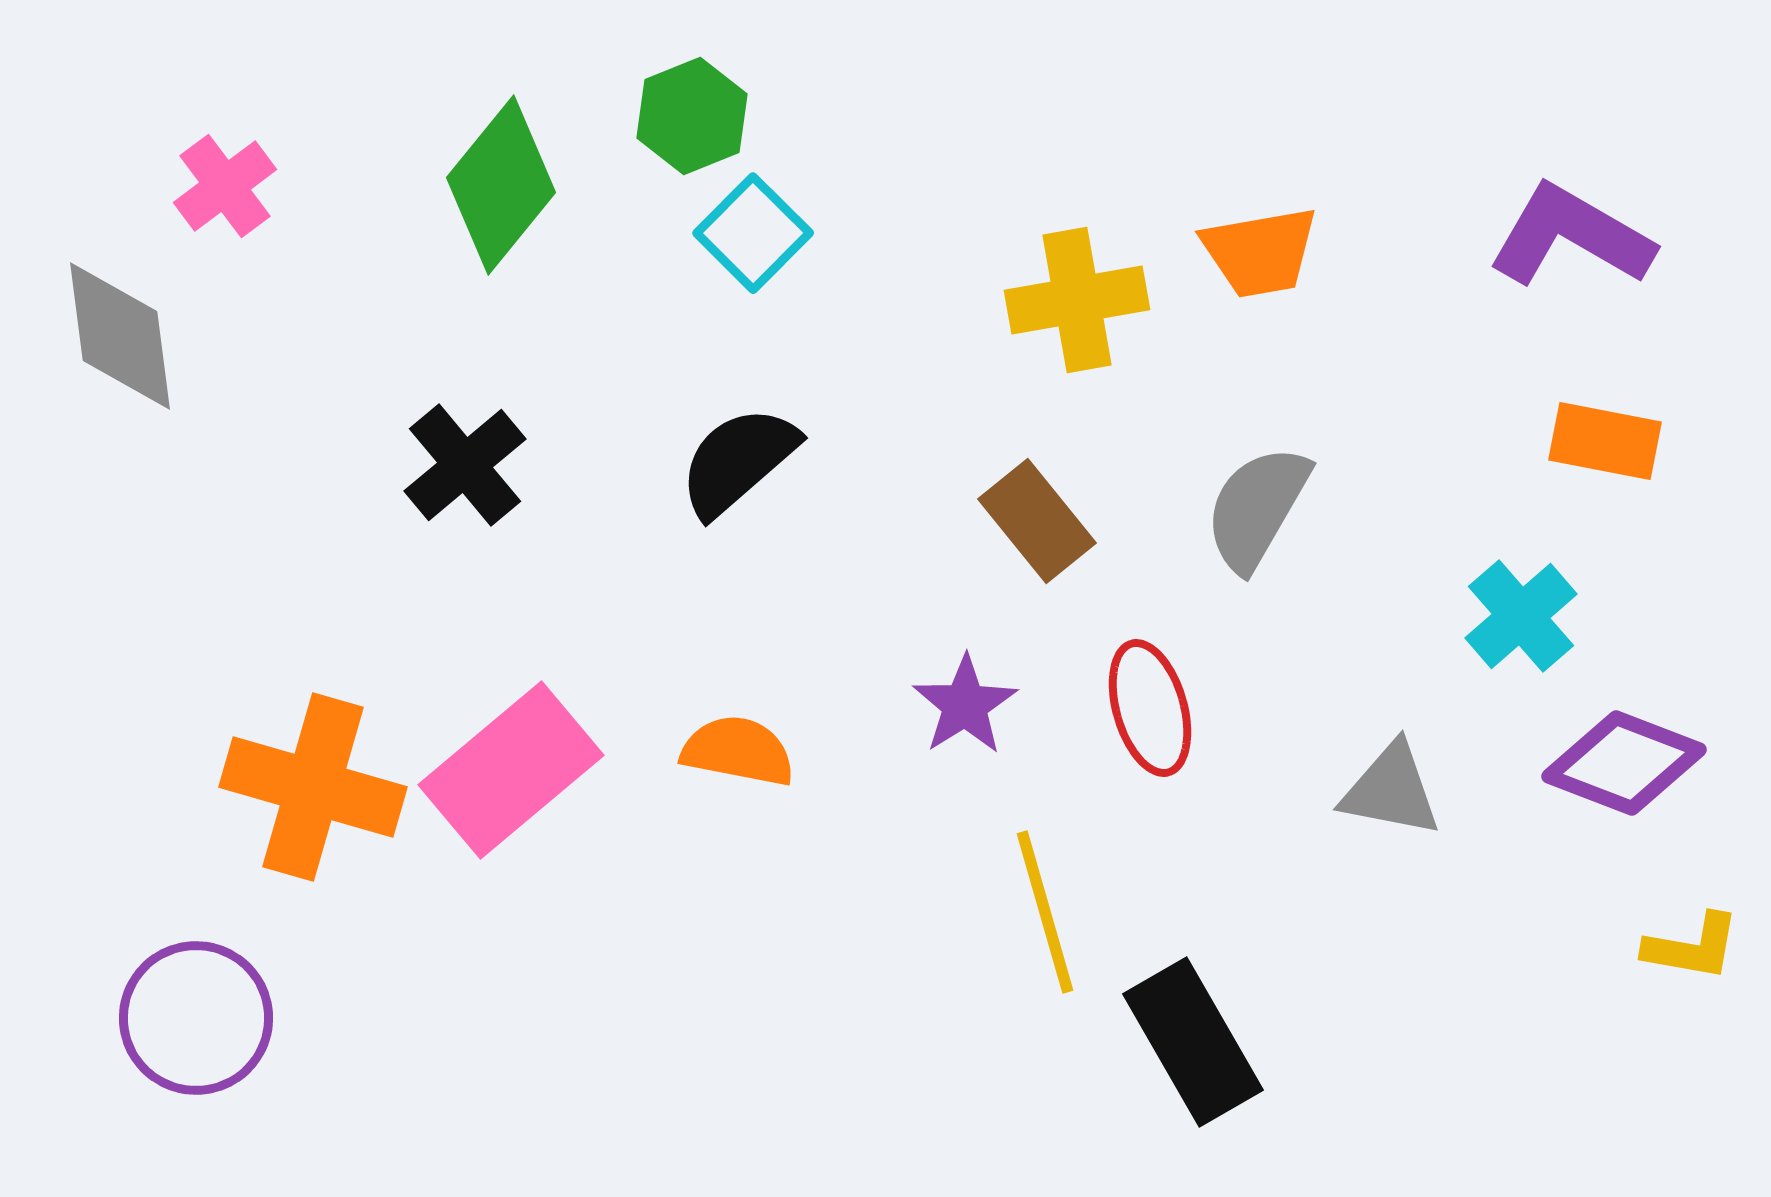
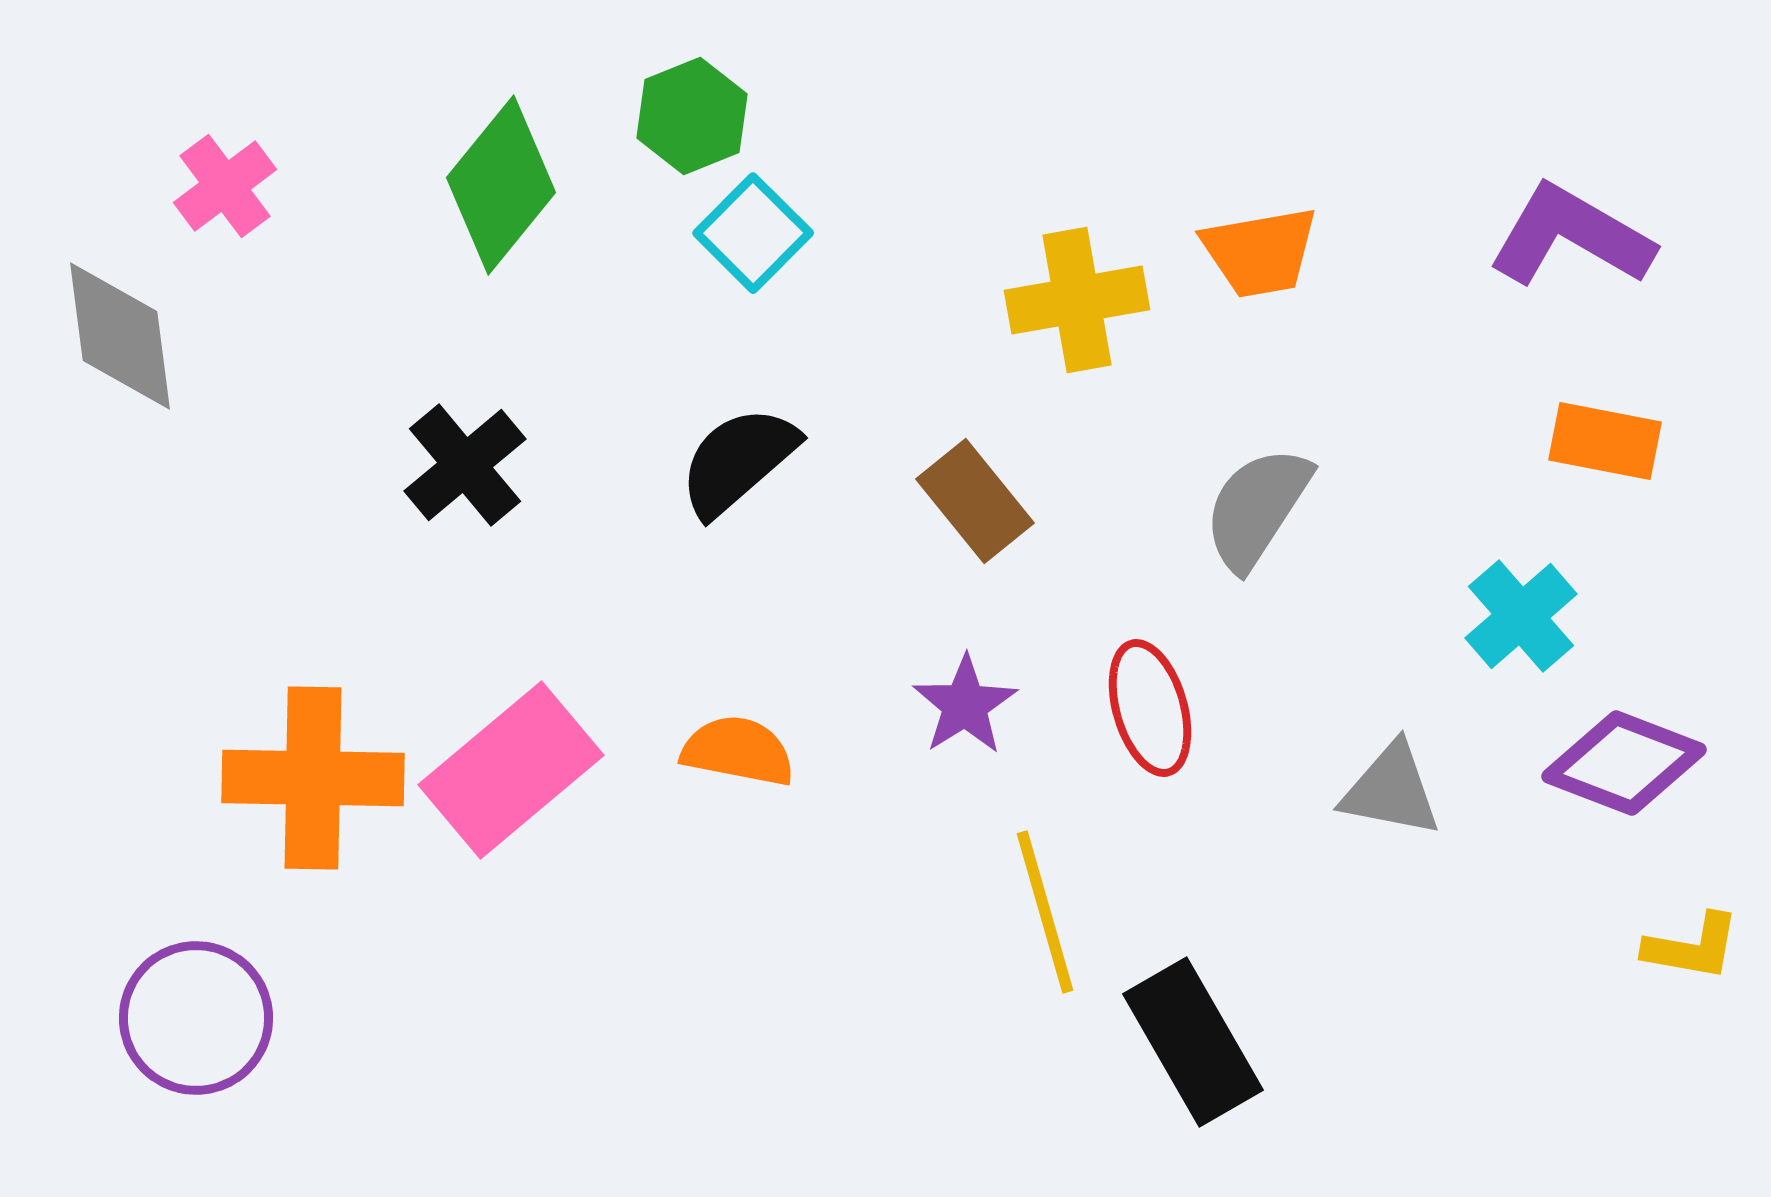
gray semicircle: rotated 3 degrees clockwise
brown rectangle: moved 62 px left, 20 px up
orange cross: moved 9 px up; rotated 15 degrees counterclockwise
